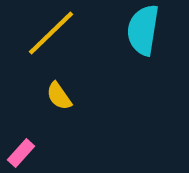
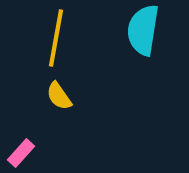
yellow line: moved 5 px right, 5 px down; rotated 36 degrees counterclockwise
